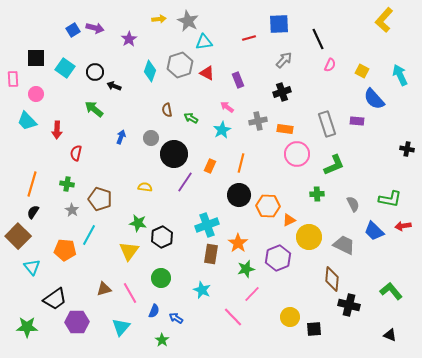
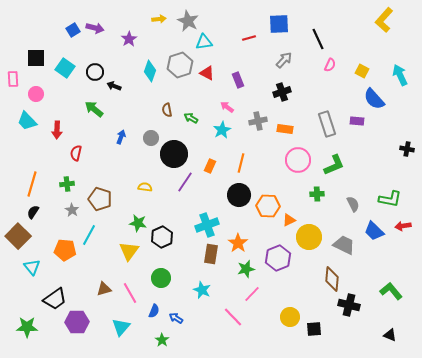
pink circle at (297, 154): moved 1 px right, 6 px down
green cross at (67, 184): rotated 16 degrees counterclockwise
